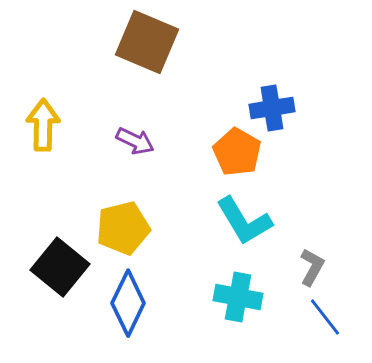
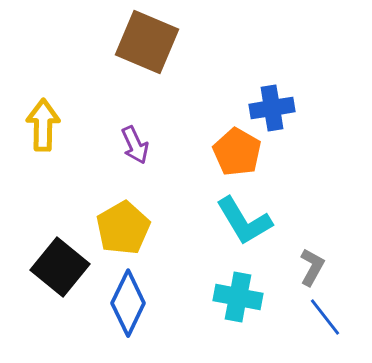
purple arrow: moved 4 px down; rotated 39 degrees clockwise
yellow pentagon: rotated 16 degrees counterclockwise
